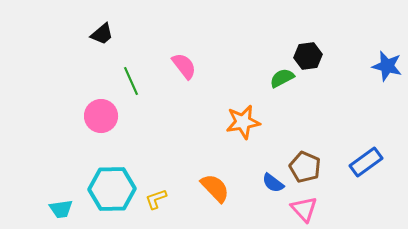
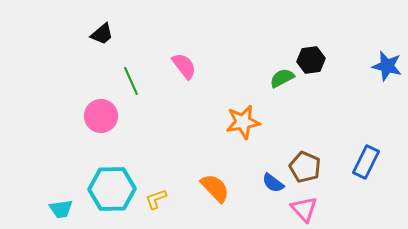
black hexagon: moved 3 px right, 4 px down
blue rectangle: rotated 28 degrees counterclockwise
